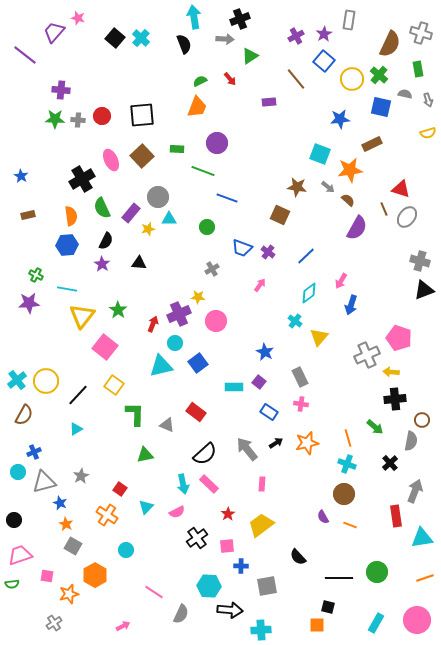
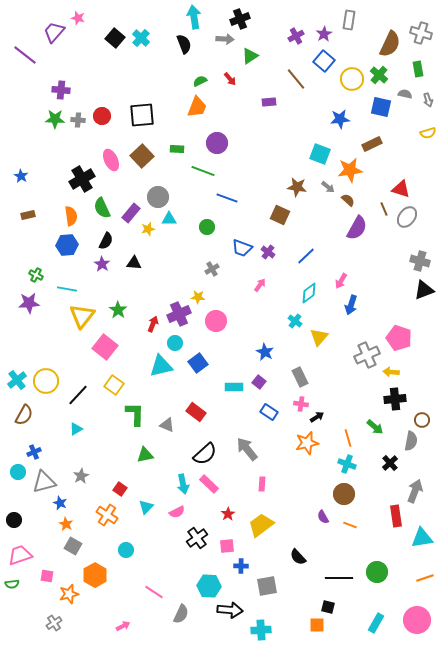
black triangle at (139, 263): moved 5 px left
black arrow at (276, 443): moved 41 px right, 26 px up
